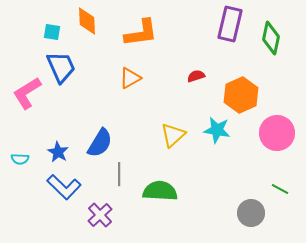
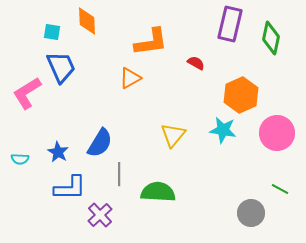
orange L-shape: moved 10 px right, 9 px down
red semicircle: moved 13 px up; rotated 48 degrees clockwise
cyan star: moved 6 px right
yellow triangle: rotated 8 degrees counterclockwise
blue L-shape: moved 6 px right, 1 px down; rotated 44 degrees counterclockwise
green semicircle: moved 2 px left, 1 px down
